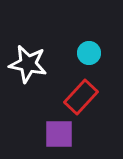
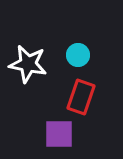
cyan circle: moved 11 px left, 2 px down
red rectangle: rotated 24 degrees counterclockwise
